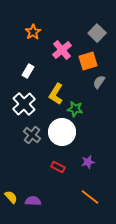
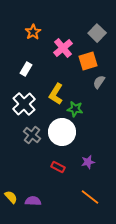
pink cross: moved 1 px right, 2 px up
white rectangle: moved 2 px left, 2 px up
